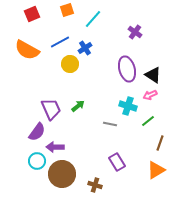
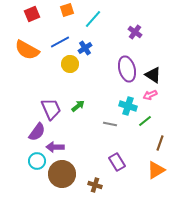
green line: moved 3 px left
